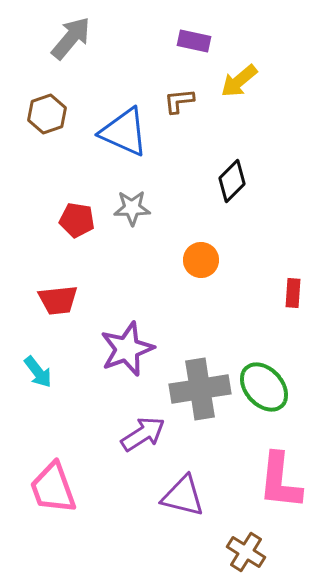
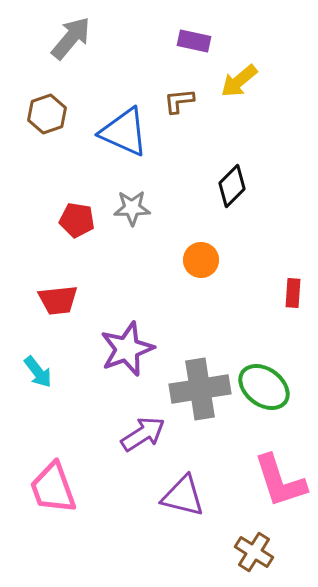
black diamond: moved 5 px down
green ellipse: rotated 12 degrees counterclockwise
pink L-shape: rotated 24 degrees counterclockwise
brown cross: moved 8 px right
